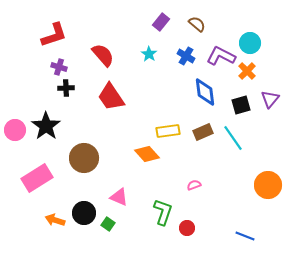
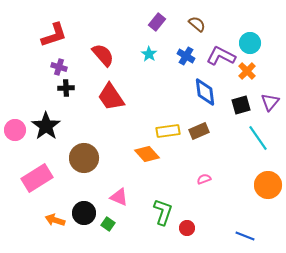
purple rectangle: moved 4 px left
purple triangle: moved 3 px down
brown rectangle: moved 4 px left, 1 px up
cyan line: moved 25 px right
pink semicircle: moved 10 px right, 6 px up
